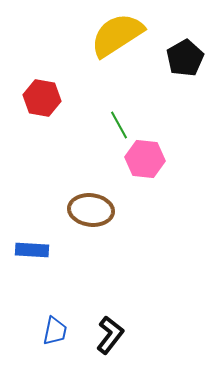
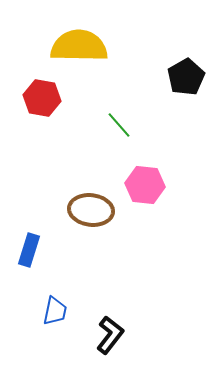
yellow semicircle: moved 38 px left, 11 px down; rotated 34 degrees clockwise
black pentagon: moved 1 px right, 19 px down
green line: rotated 12 degrees counterclockwise
pink hexagon: moved 26 px down
blue rectangle: moved 3 px left; rotated 76 degrees counterclockwise
blue trapezoid: moved 20 px up
